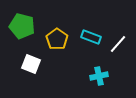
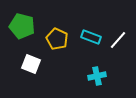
yellow pentagon: rotated 10 degrees counterclockwise
white line: moved 4 px up
cyan cross: moved 2 px left
